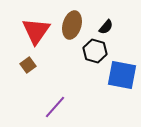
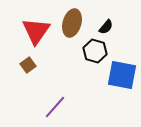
brown ellipse: moved 2 px up
